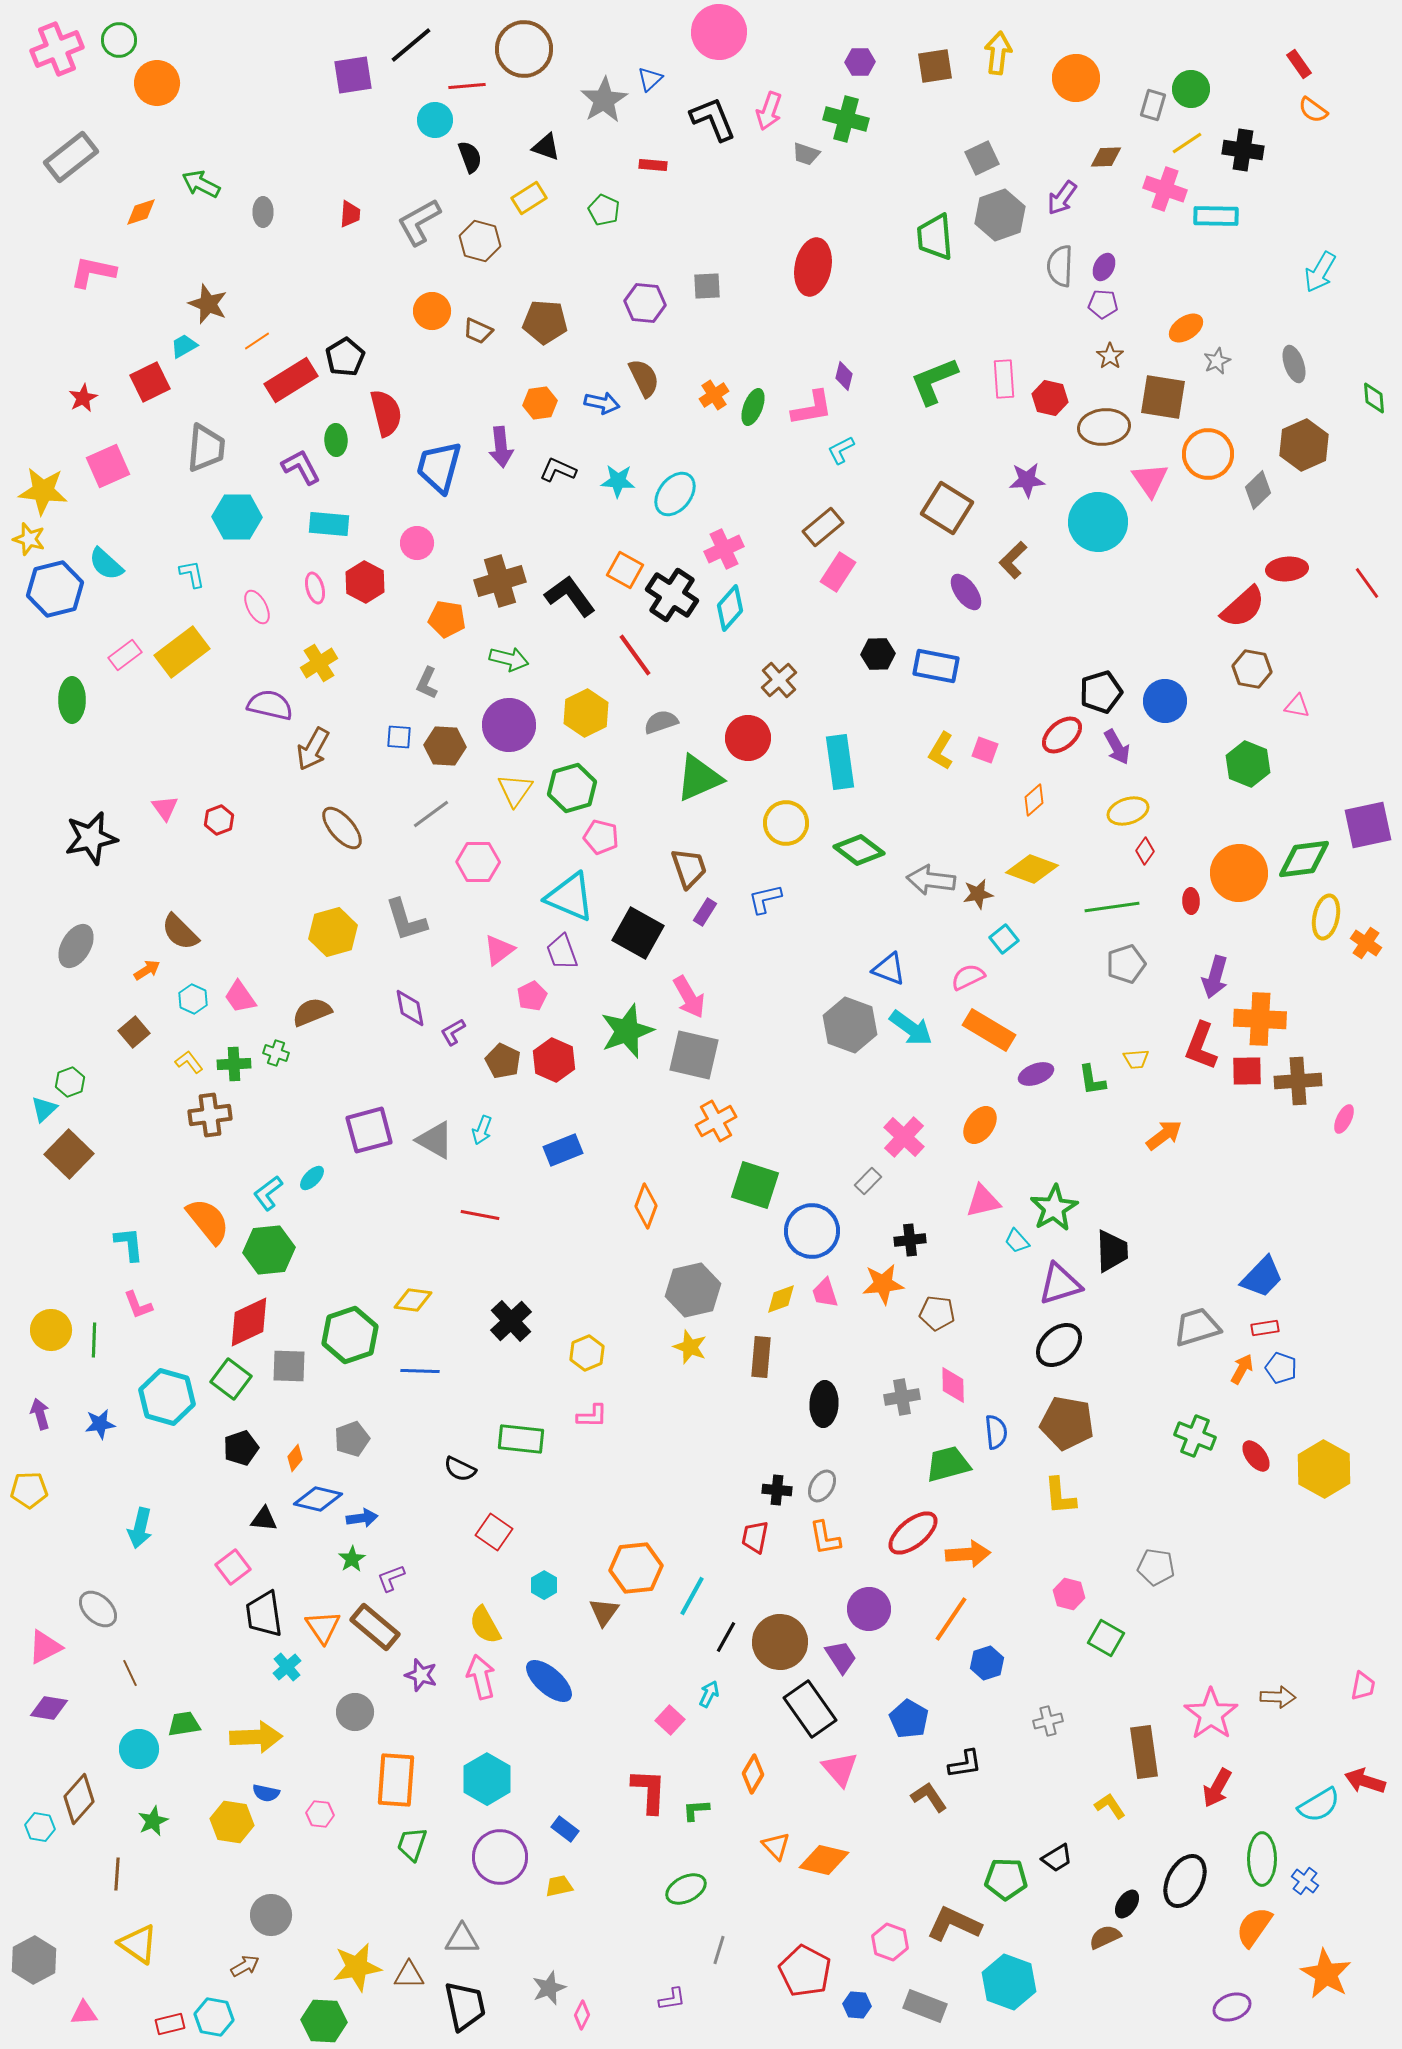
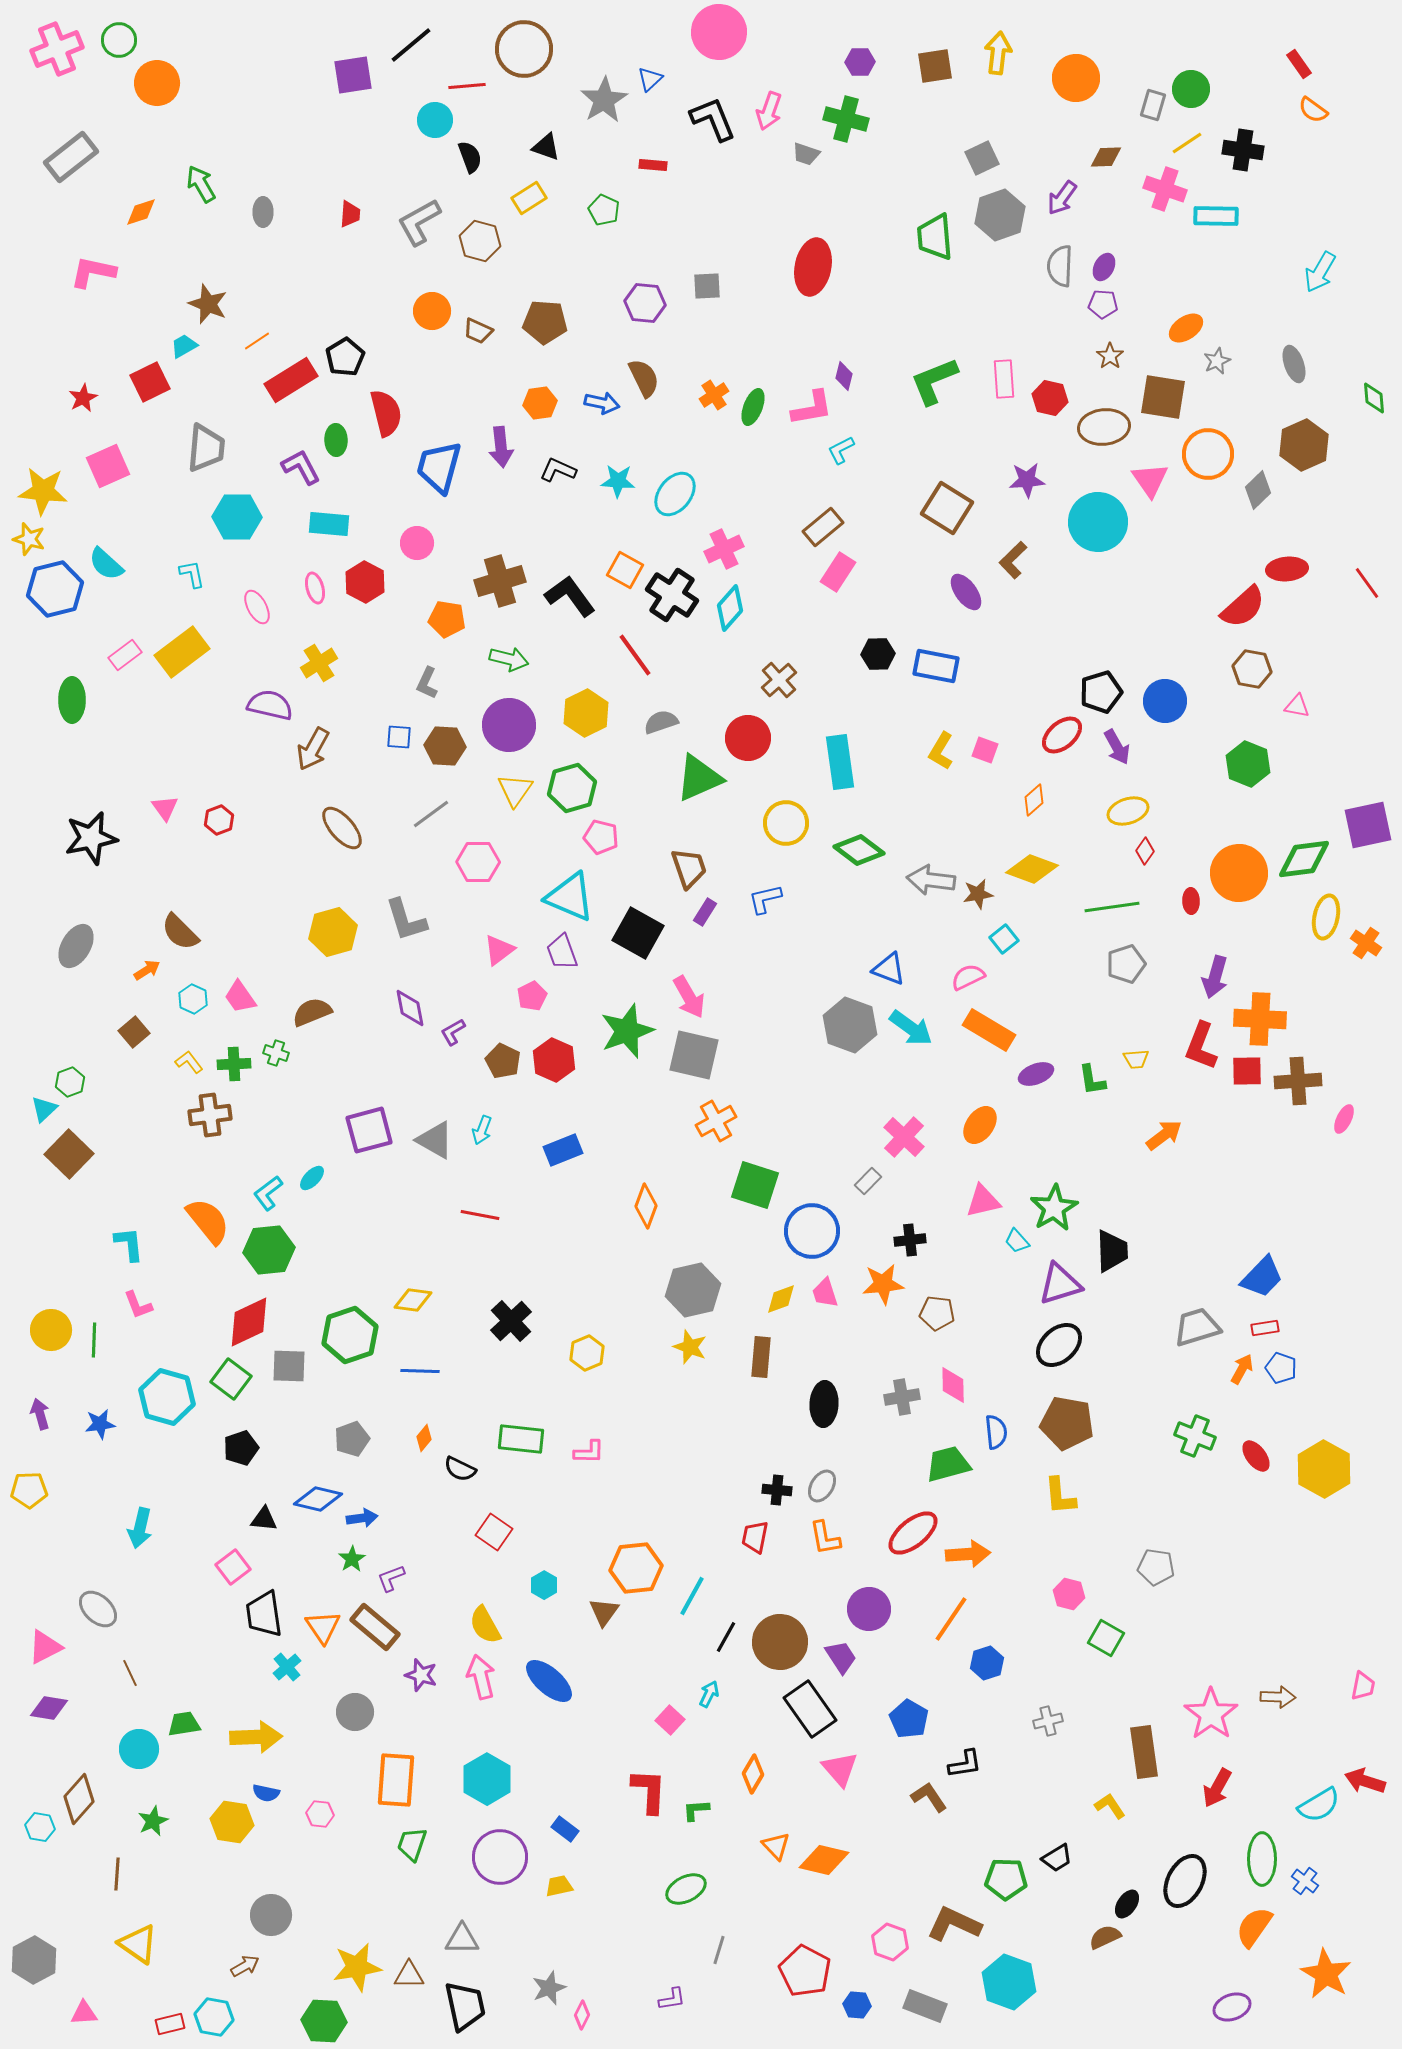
green arrow at (201, 184): rotated 33 degrees clockwise
pink L-shape at (592, 1416): moved 3 px left, 36 px down
orange diamond at (295, 1458): moved 129 px right, 20 px up
